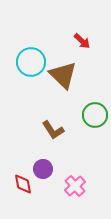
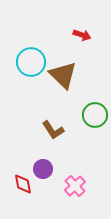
red arrow: moved 6 px up; rotated 24 degrees counterclockwise
